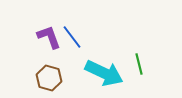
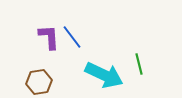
purple L-shape: rotated 16 degrees clockwise
cyan arrow: moved 2 px down
brown hexagon: moved 10 px left, 4 px down; rotated 25 degrees counterclockwise
